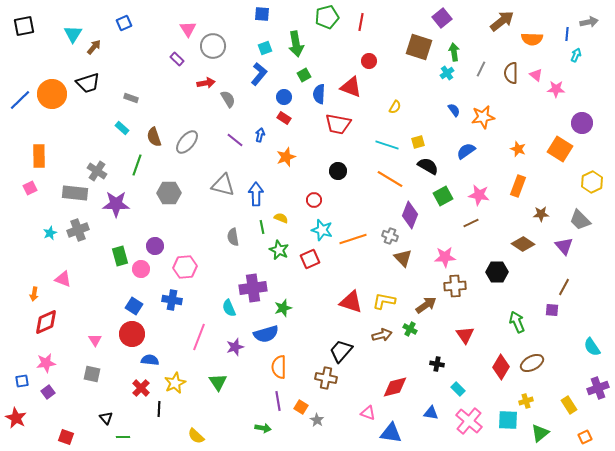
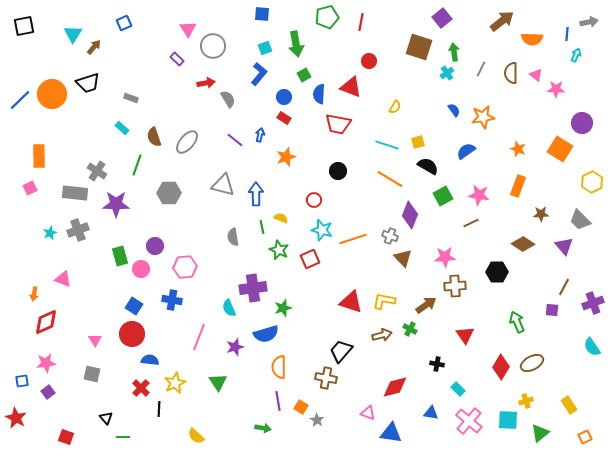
purple cross at (598, 388): moved 5 px left, 85 px up
